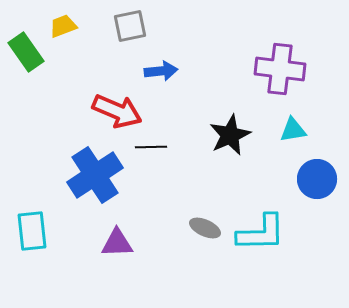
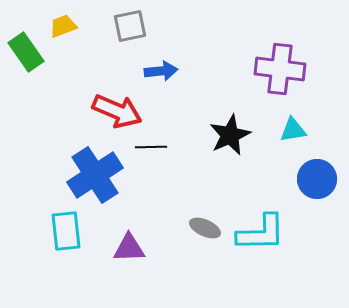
cyan rectangle: moved 34 px right
purple triangle: moved 12 px right, 5 px down
